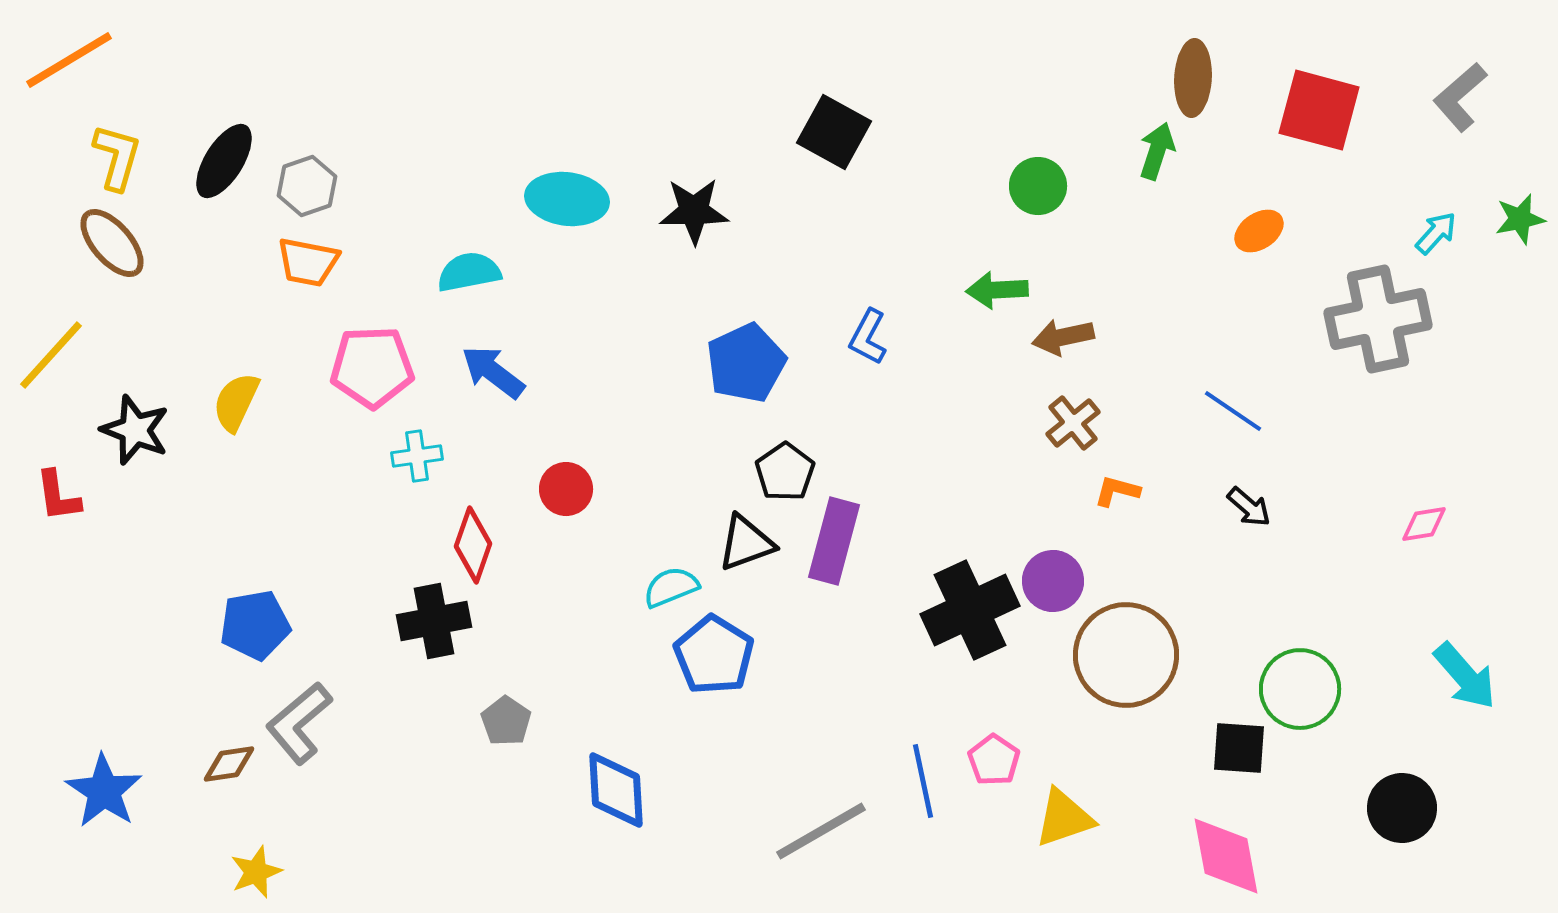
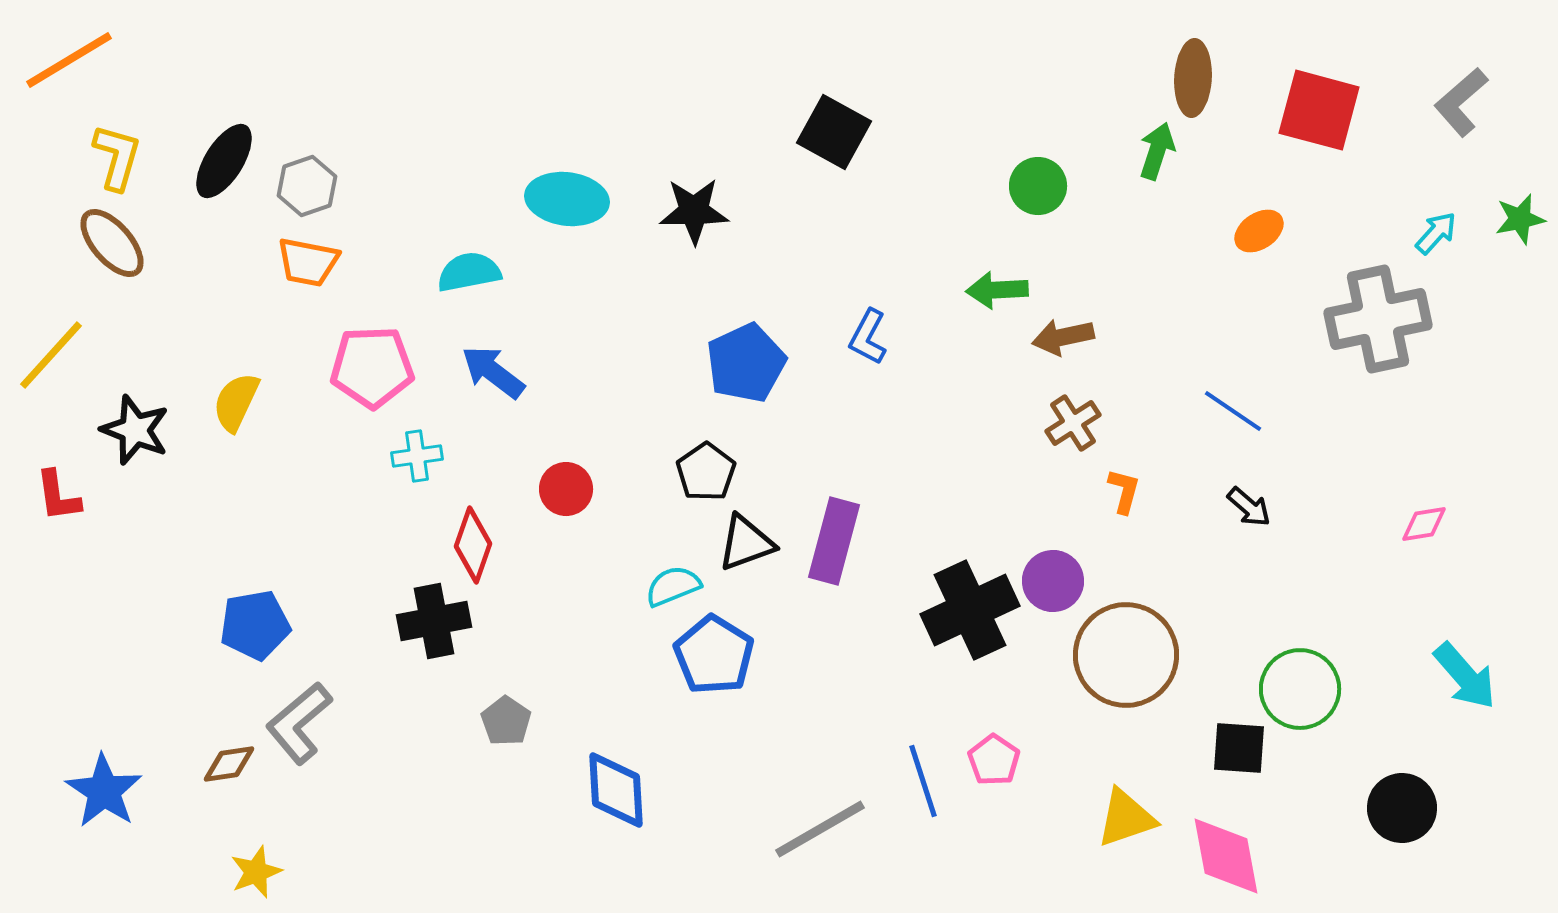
gray L-shape at (1460, 97): moved 1 px right, 5 px down
brown cross at (1073, 423): rotated 6 degrees clockwise
black pentagon at (785, 472): moved 79 px left
orange L-shape at (1117, 491): moved 7 px right; rotated 90 degrees clockwise
cyan semicircle at (671, 587): moved 2 px right, 1 px up
blue line at (923, 781): rotated 6 degrees counterclockwise
yellow triangle at (1064, 818): moved 62 px right
gray line at (821, 831): moved 1 px left, 2 px up
